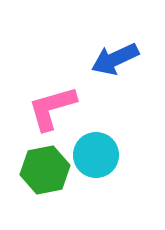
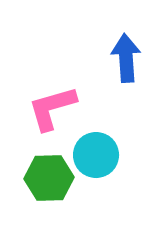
blue arrow: moved 11 px right, 1 px up; rotated 111 degrees clockwise
green hexagon: moved 4 px right, 8 px down; rotated 9 degrees clockwise
